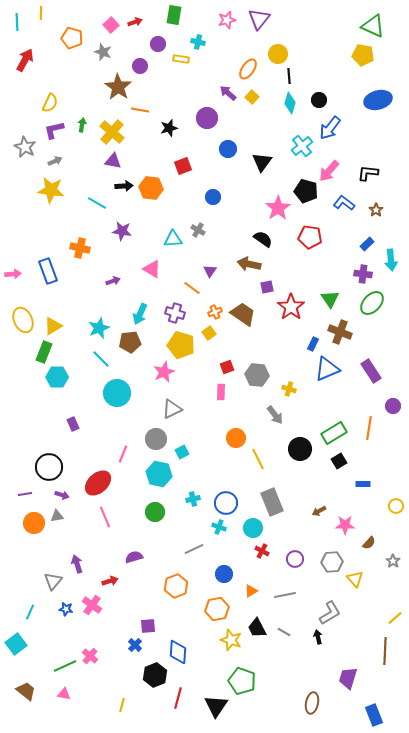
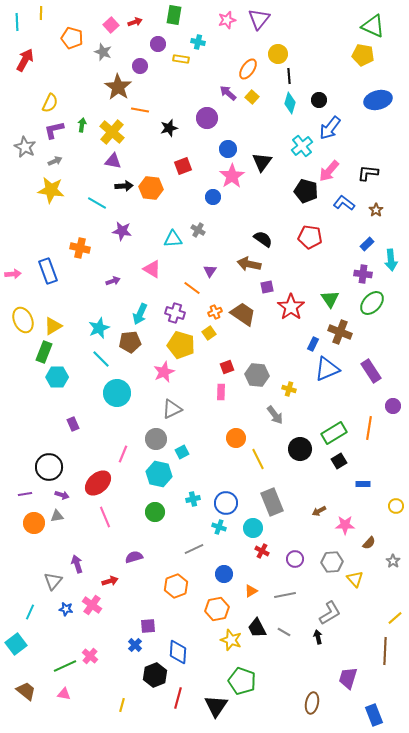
pink star at (278, 208): moved 46 px left, 32 px up
